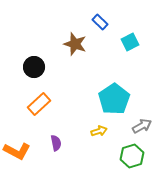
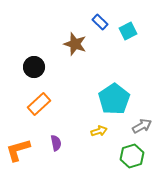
cyan square: moved 2 px left, 11 px up
orange L-shape: moved 1 px right, 1 px up; rotated 136 degrees clockwise
